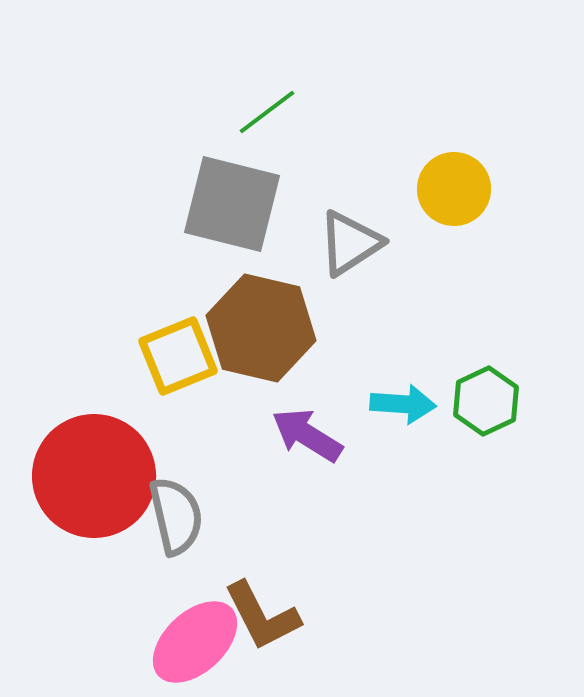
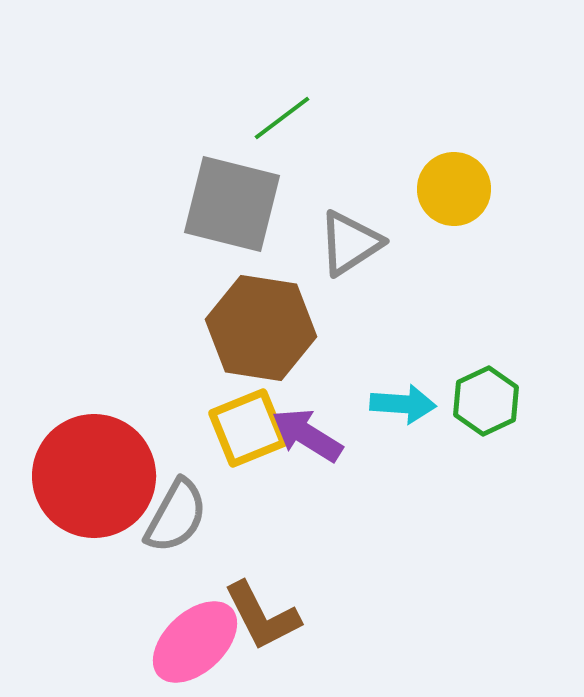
green line: moved 15 px right, 6 px down
brown hexagon: rotated 4 degrees counterclockwise
yellow square: moved 70 px right, 72 px down
gray semicircle: rotated 42 degrees clockwise
